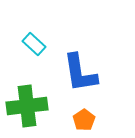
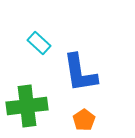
cyan rectangle: moved 5 px right, 1 px up
